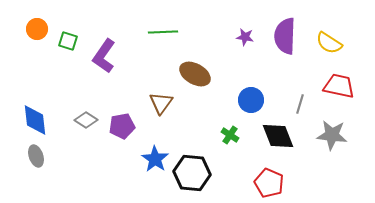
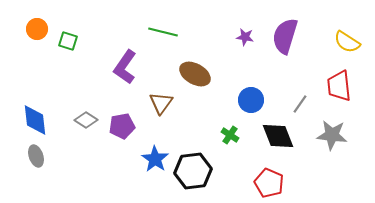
green line: rotated 16 degrees clockwise
purple semicircle: rotated 15 degrees clockwise
yellow semicircle: moved 18 px right, 1 px up
purple L-shape: moved 21 px right, 11 px down
red trapezoid: rotated 108 degrees counterclockwise
gray line: rotated 18 degrees clockwise
black hexagon: moved 1 px right, 2 px up; rotated 12 degrees counterclockwise
